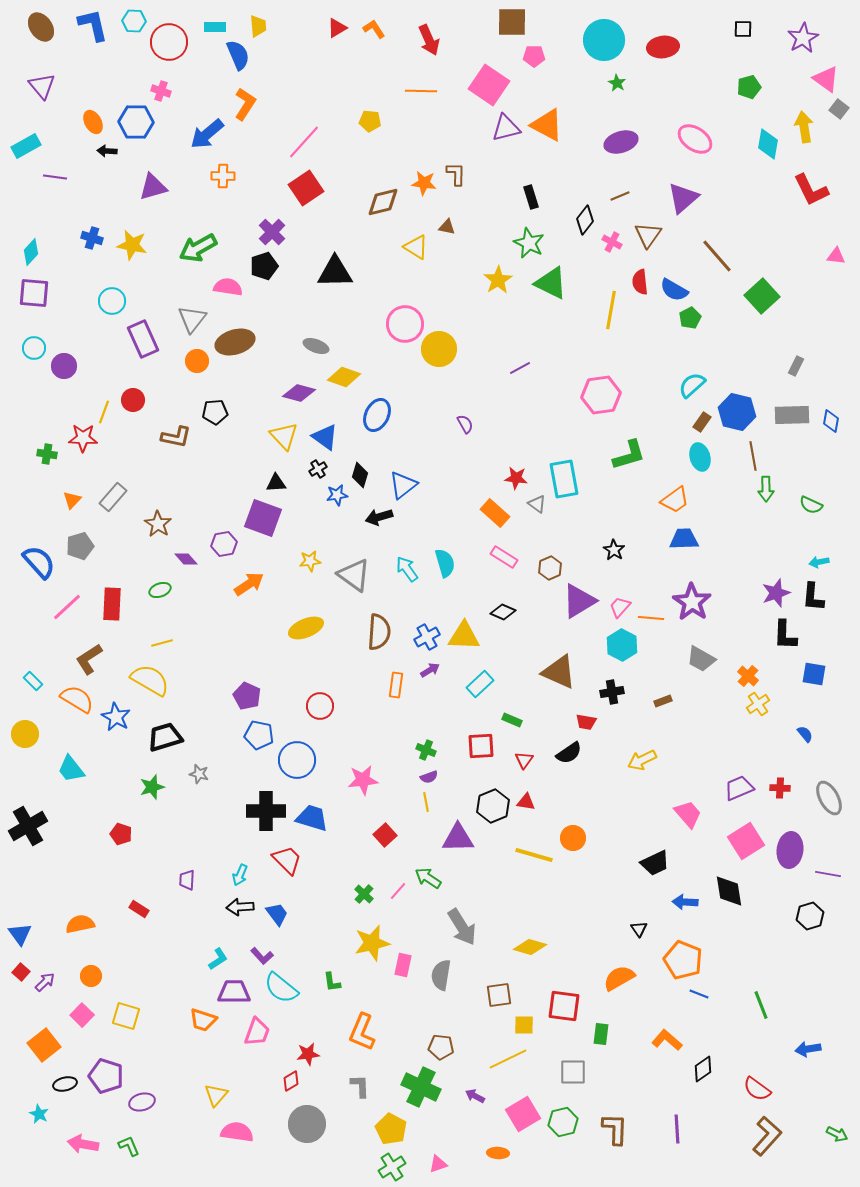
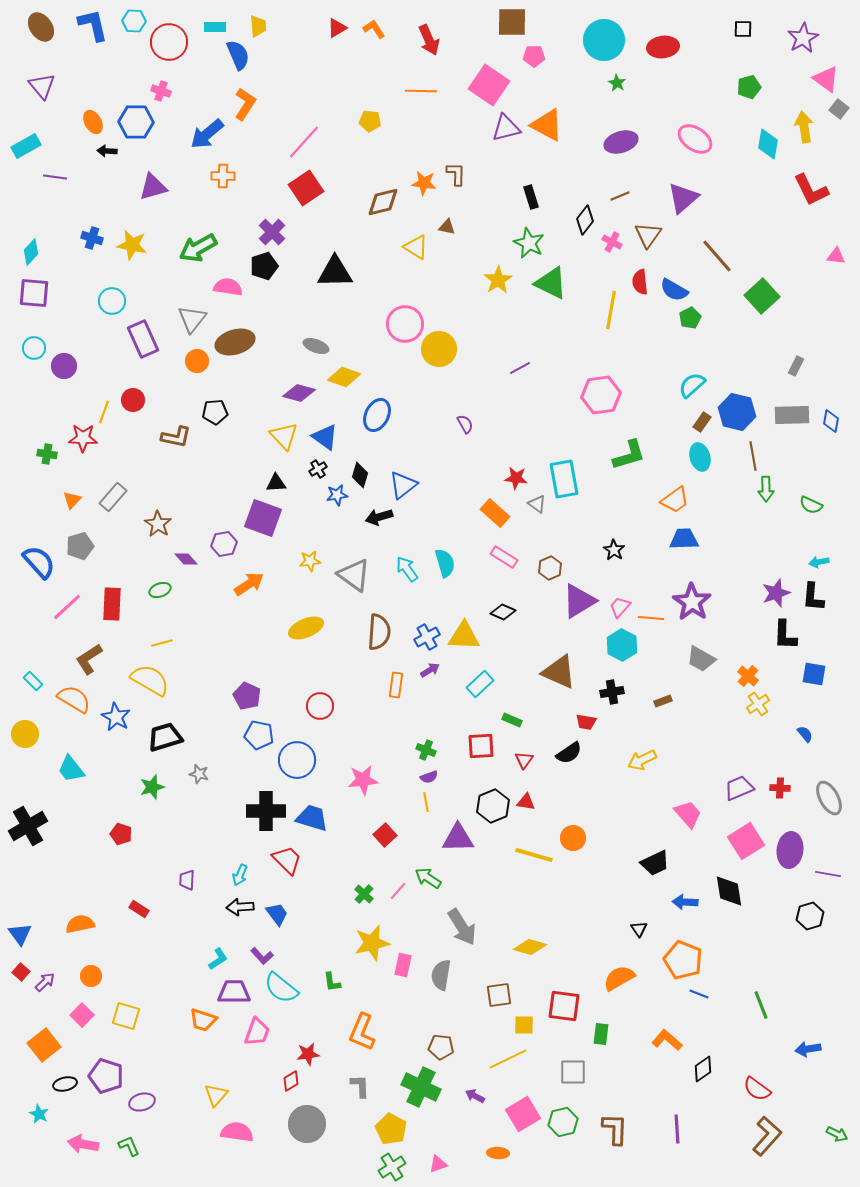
orange semicircle at (77, 699): moved 3 px left
